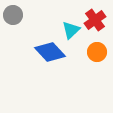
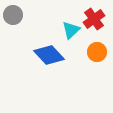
red cross: moved 1 px left, 1 px up
blue diamond: moved 1 px left, 3 px down
